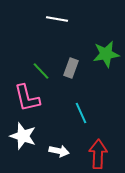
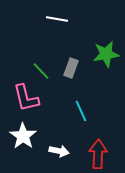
pink L-shape: moved 1 px left
cyan line: moved 2 px up
white star: rotated 16 degrees clockwise
